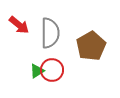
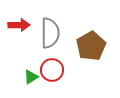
red arrow: rotated 40 degrees counterclockwise
green triangle: moved 6 px left, 6 px down
